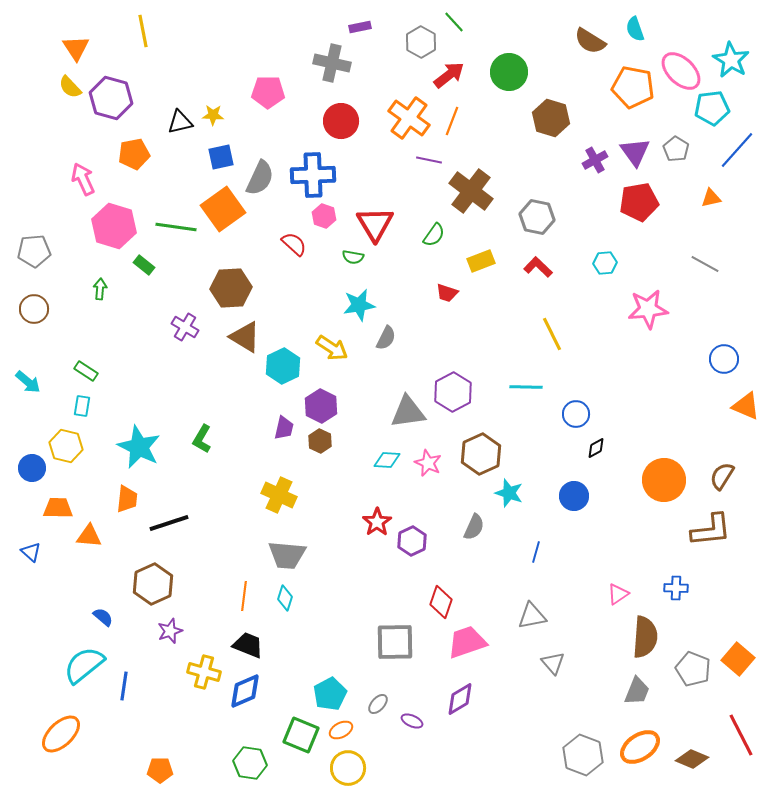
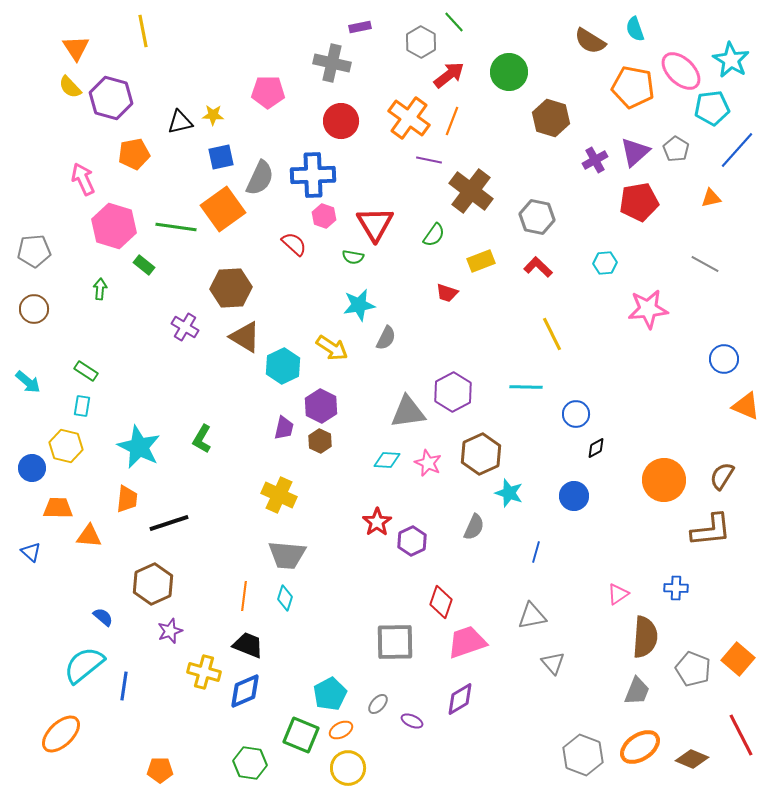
purple triangle at (635, 152): rotated 24 degrees clockwise
